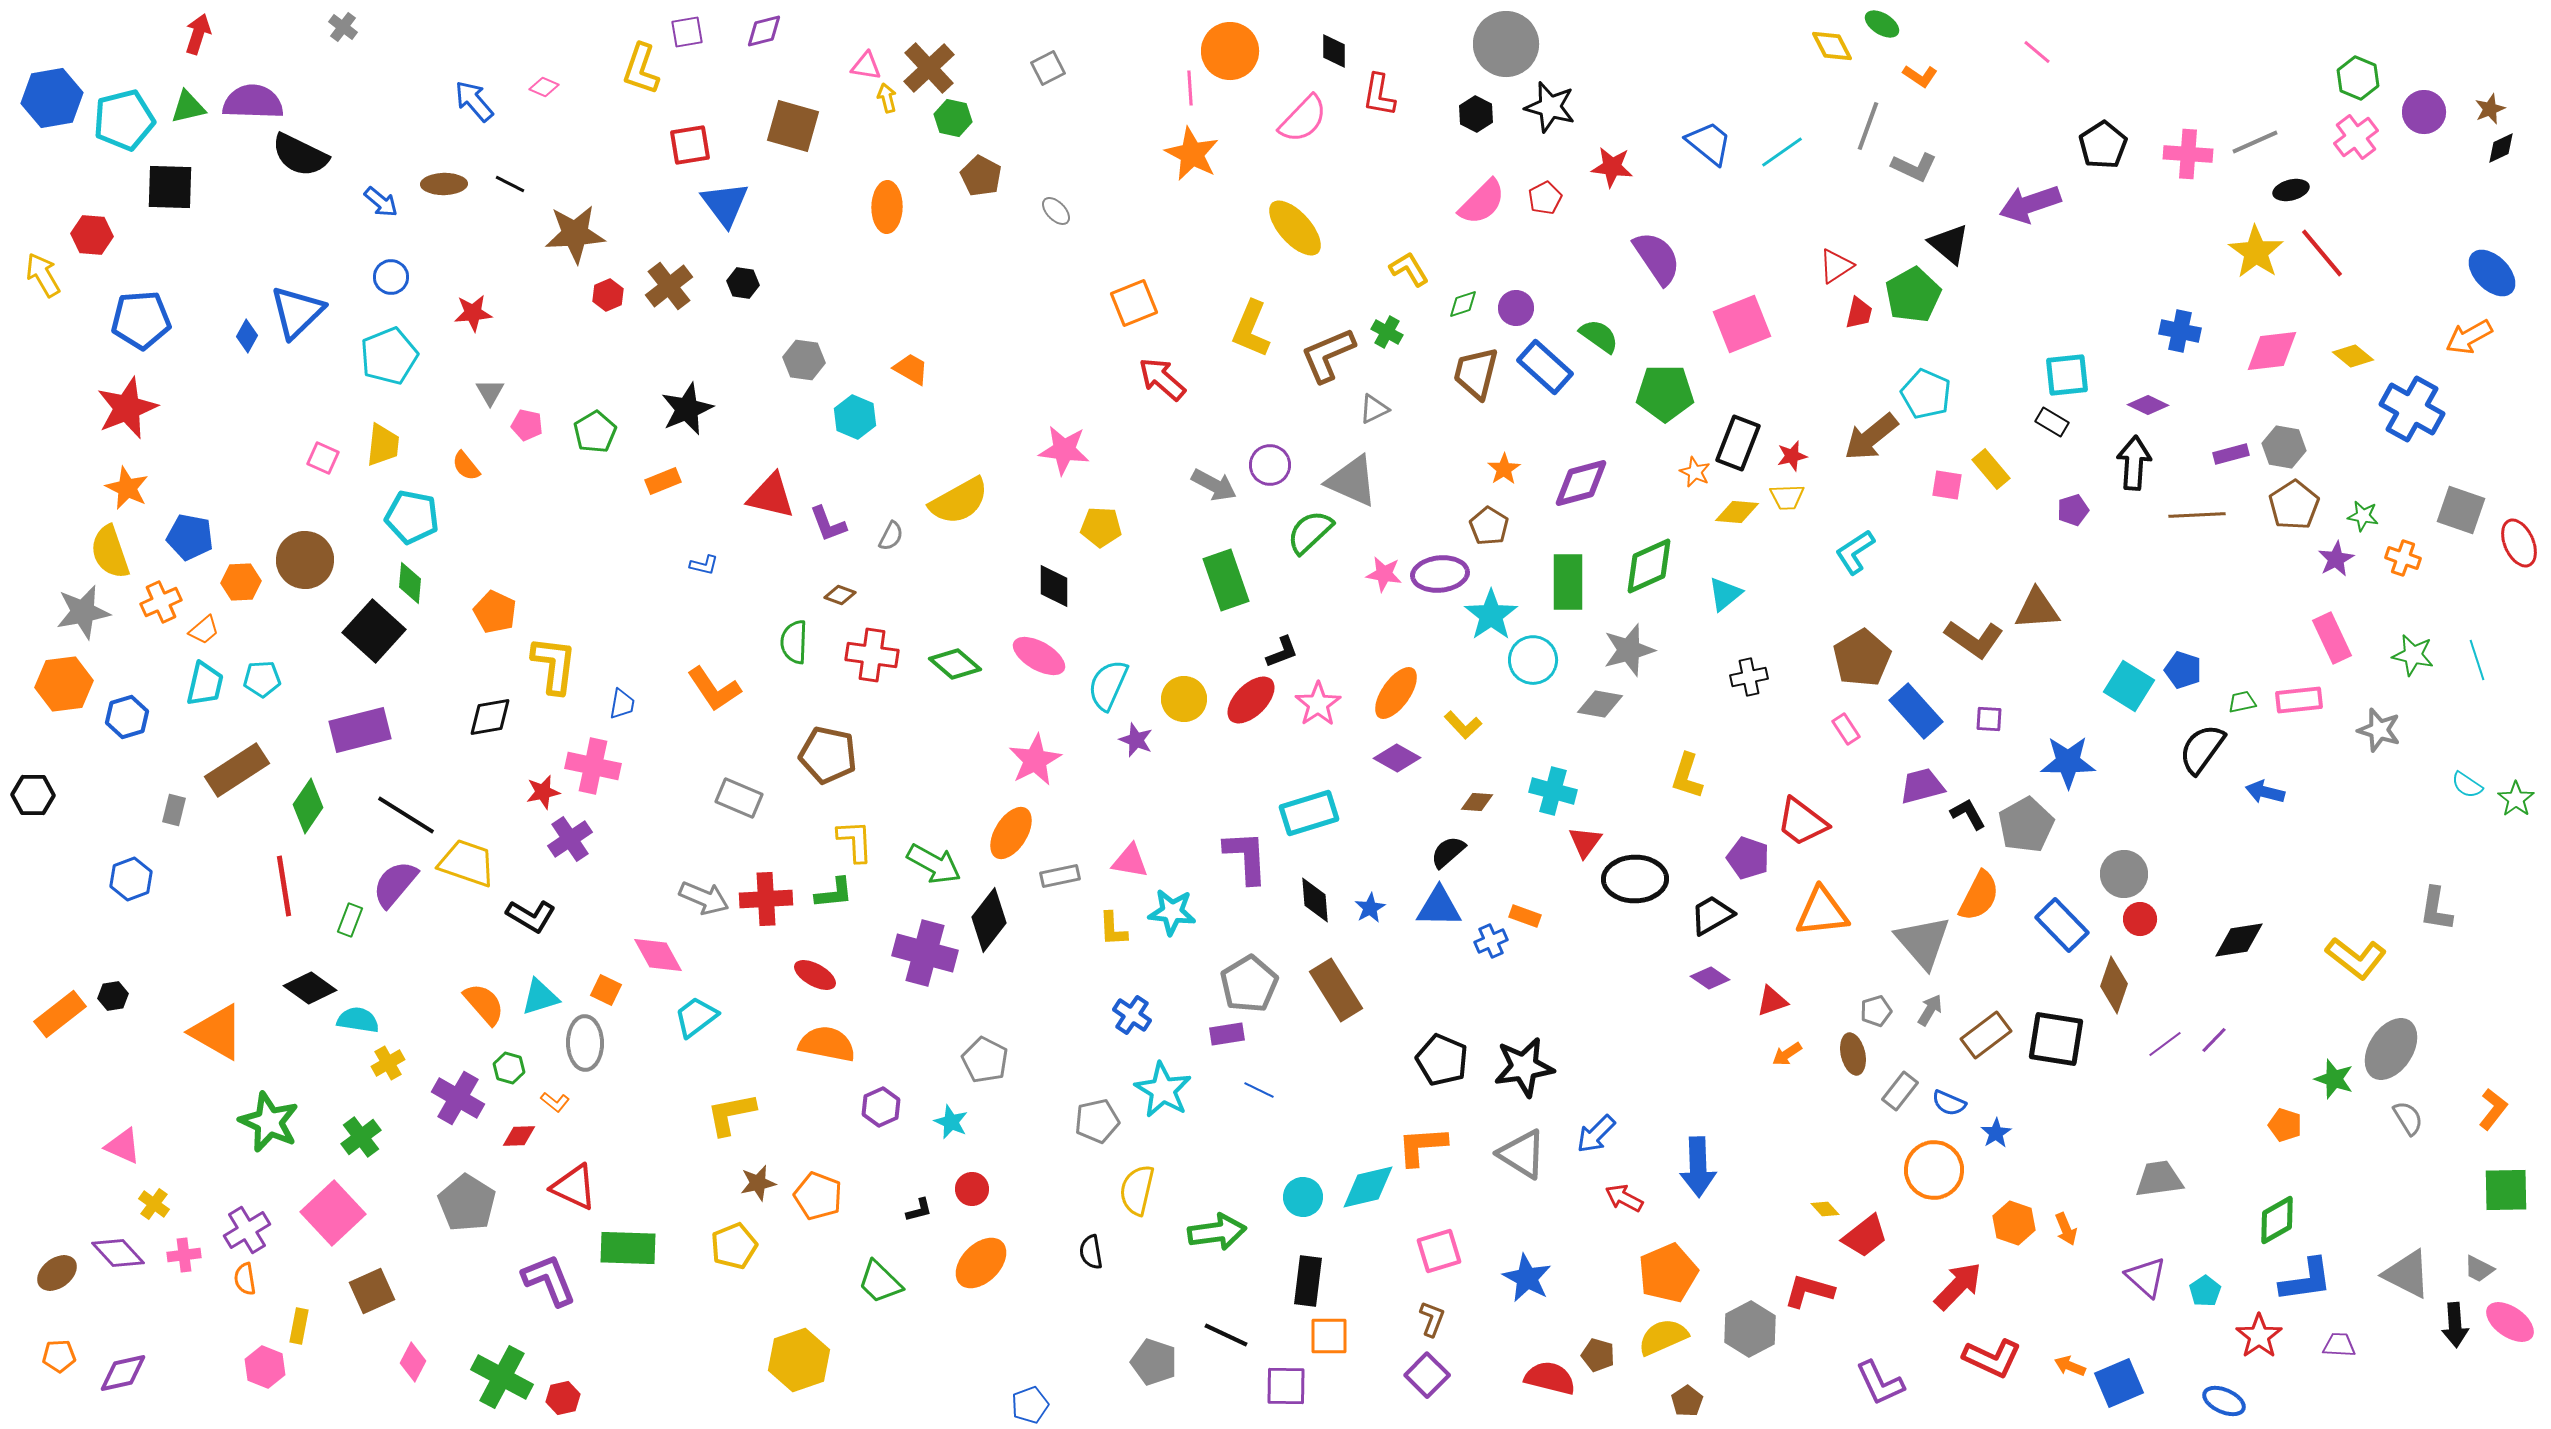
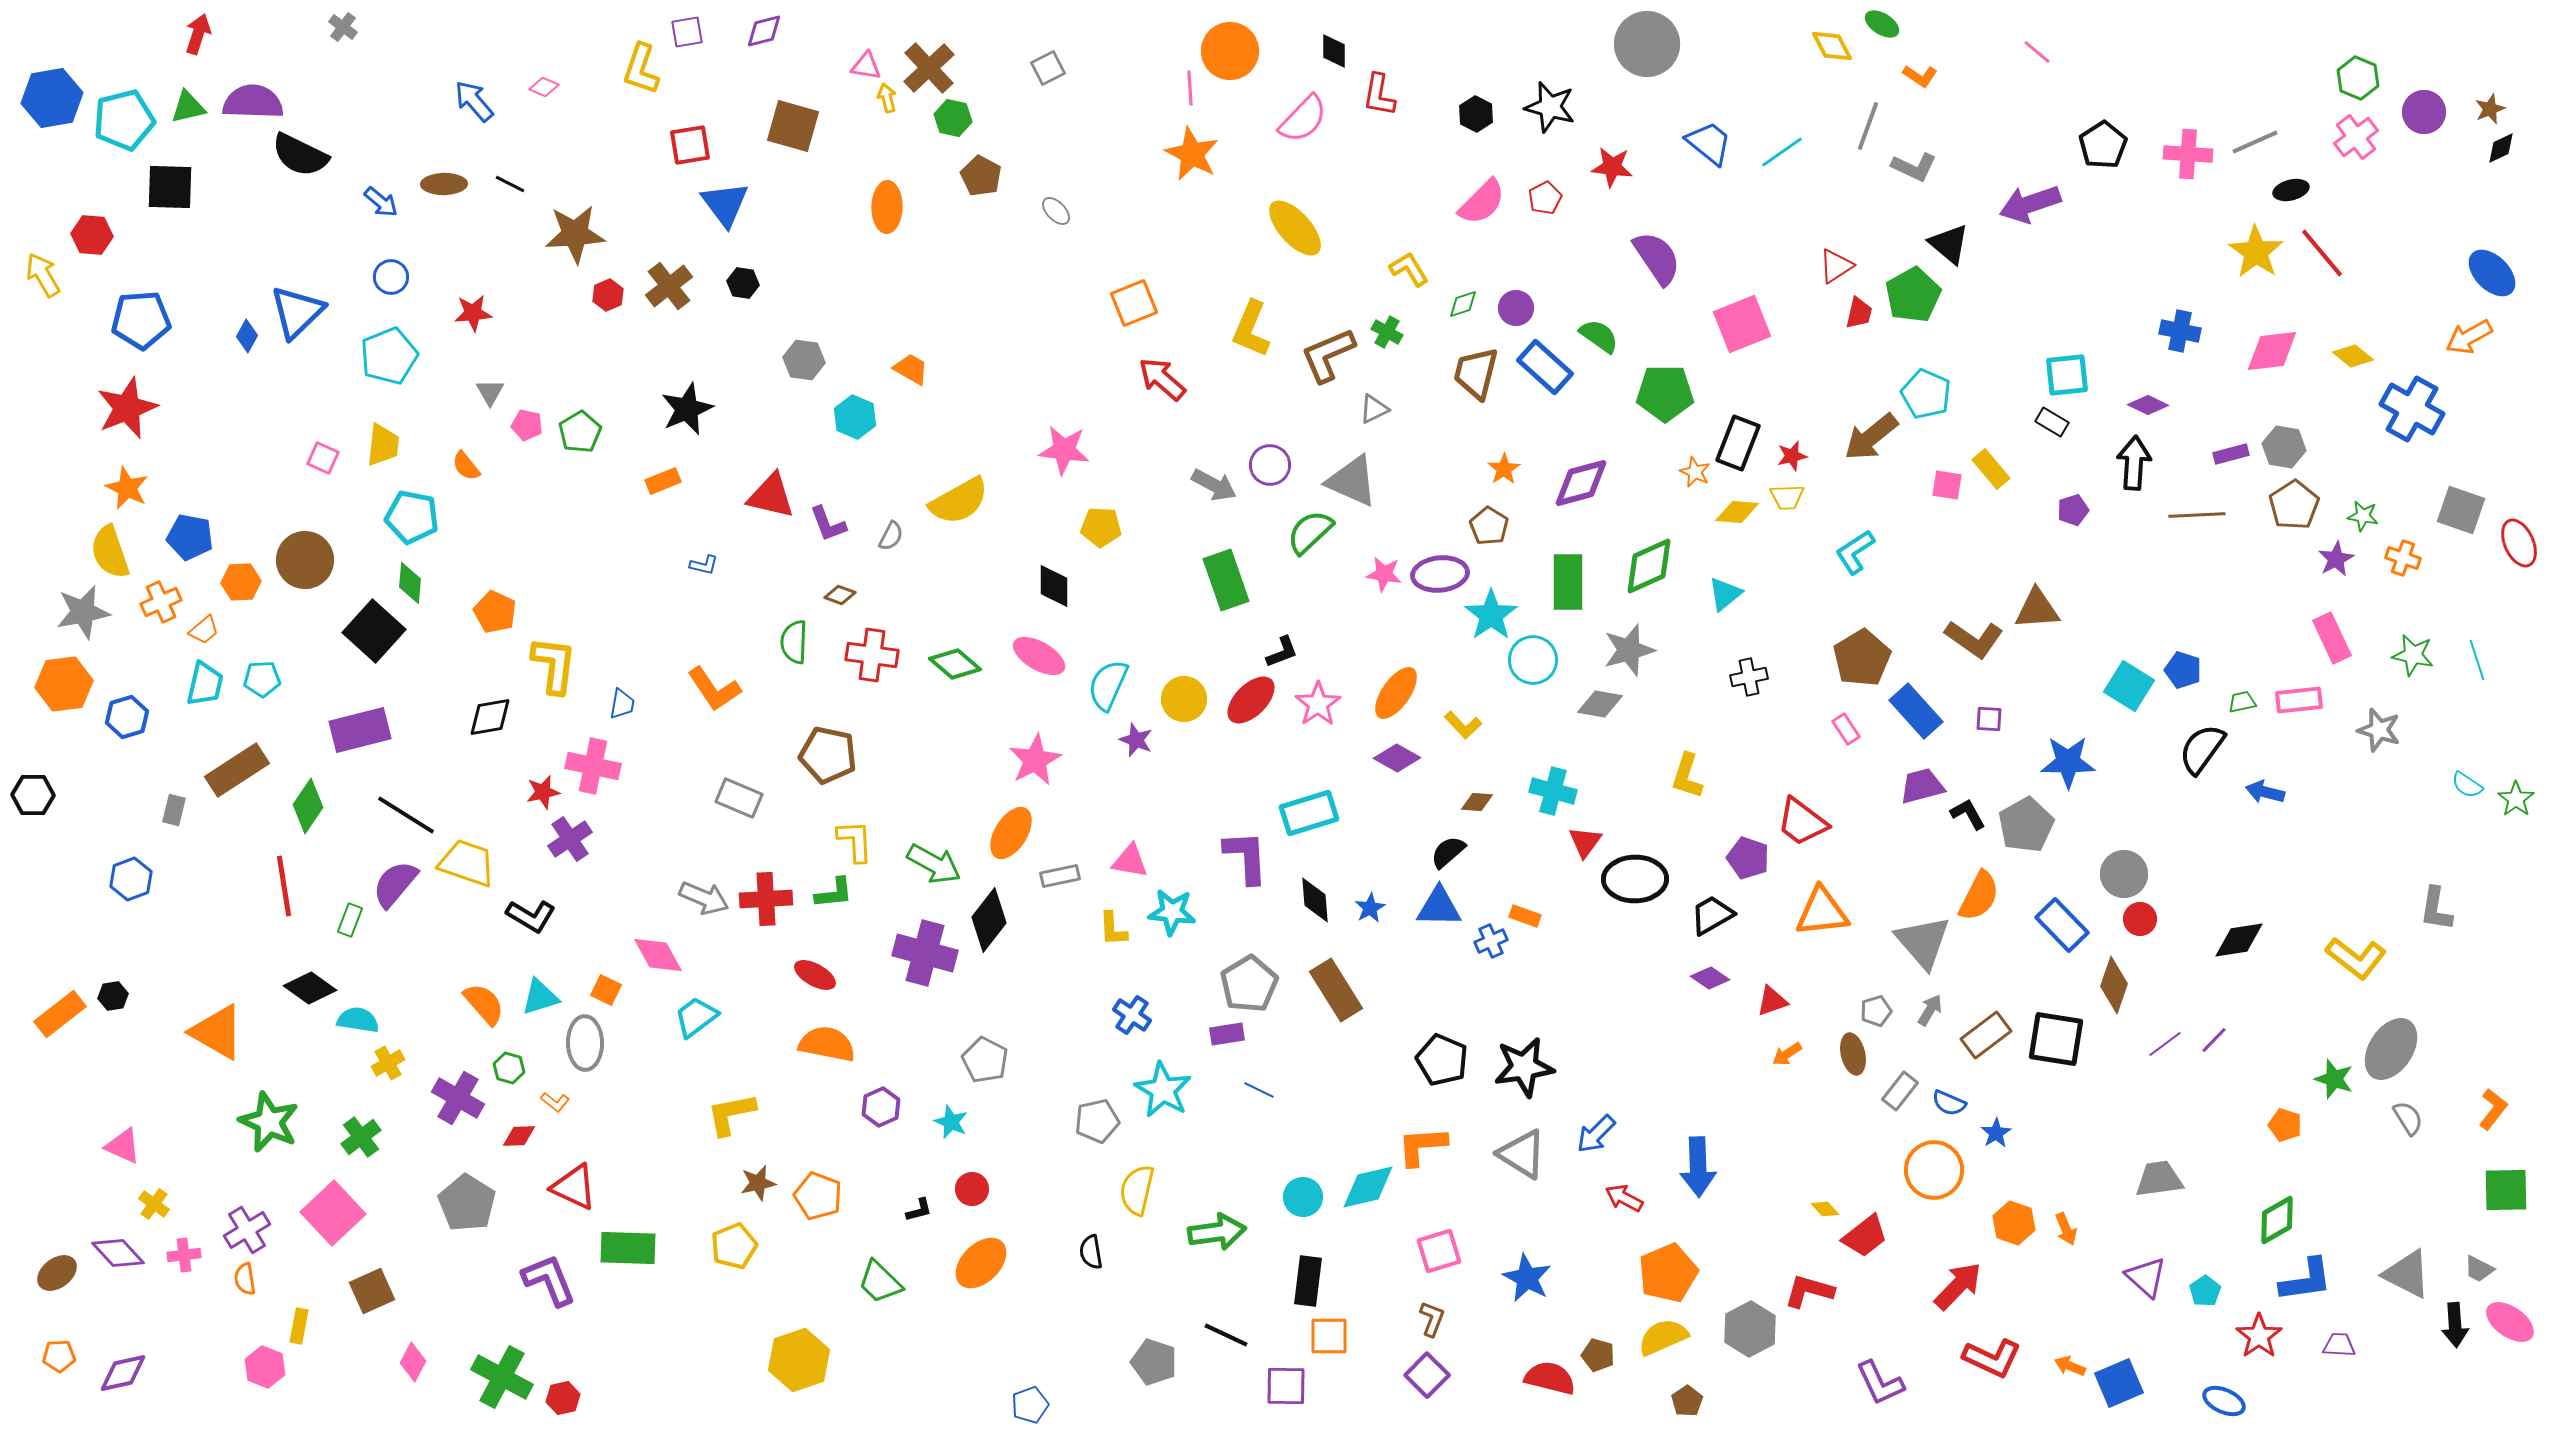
gray circle at (1506, 44): moved 141 px right
green pentagon at (595, 432): moved 15 px left
